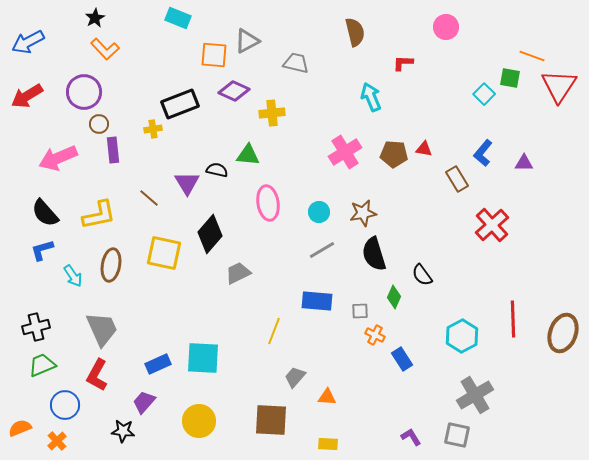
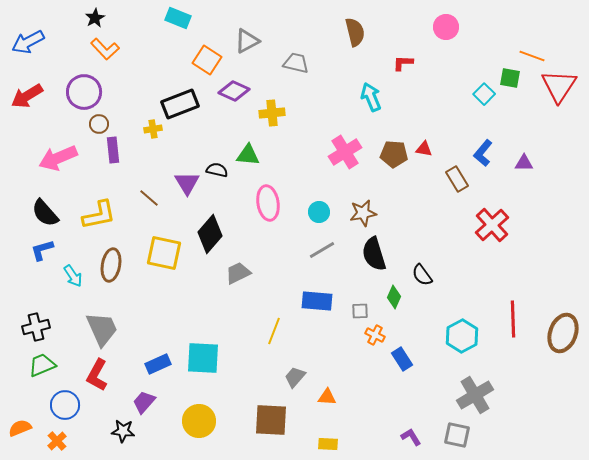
orange square at (214, 55): moved 7 px left, 5 px down; rotated 28 degrees clockwise
